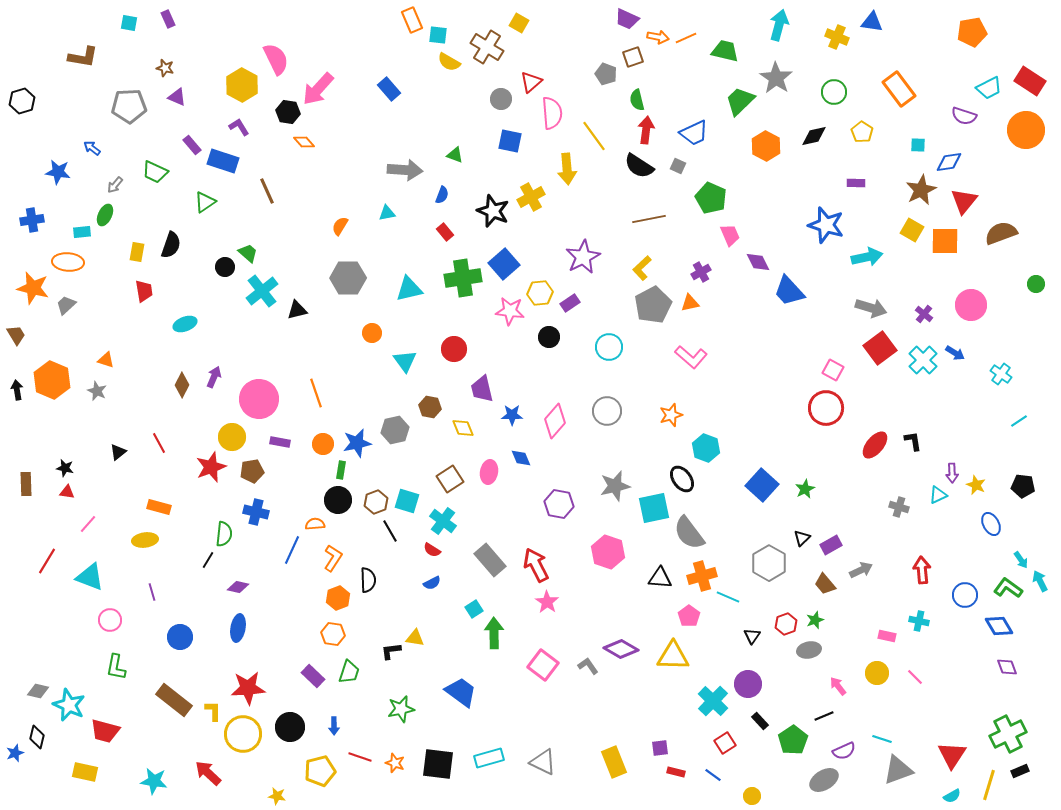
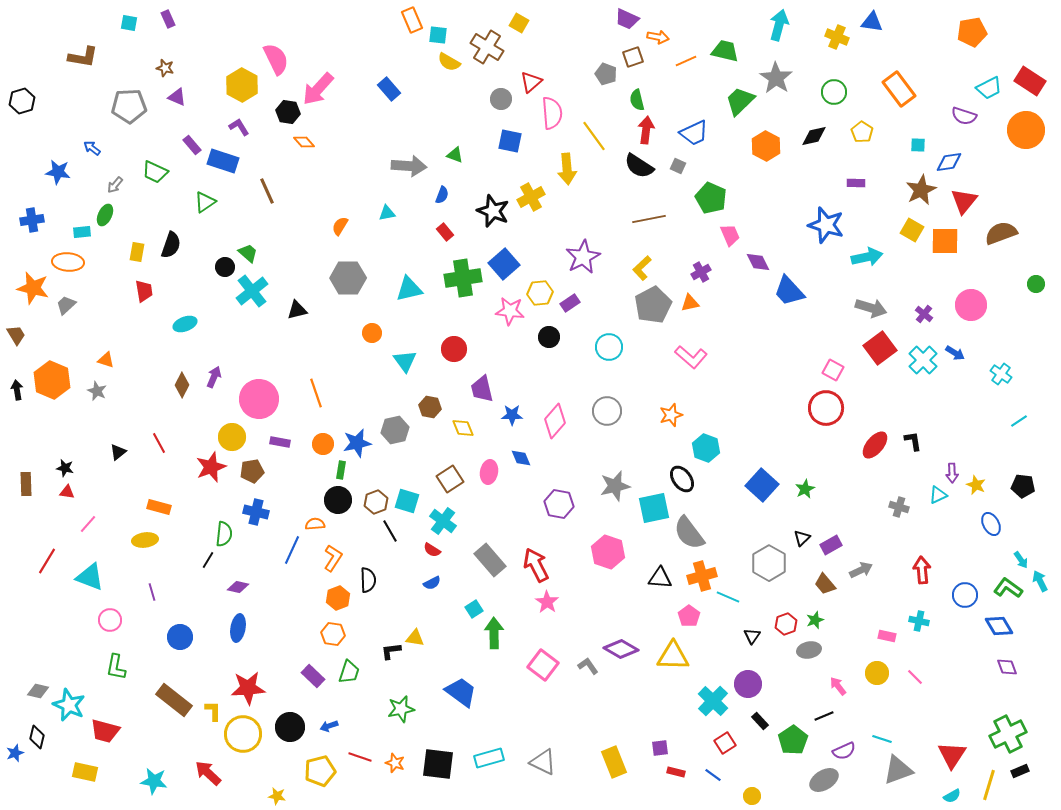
orange line at (686, 38): moved 23 px down
gray arrow at (405, 170): moved 4 px right, 4 px up
cyan cross at (262, 291): moved 10 px left
blue arrow at (334, 726): moved 5 px left; rotated 72 degrees clockwise
